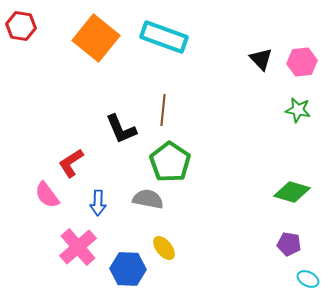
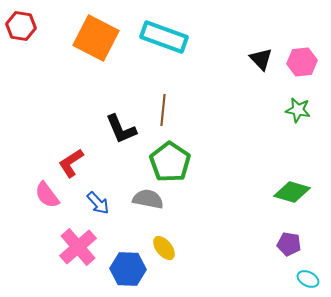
orange square: rotated 12 degrees counterclockwise
blue arrow: rotated 45 degrees counterclockwise
